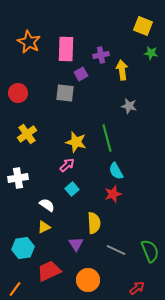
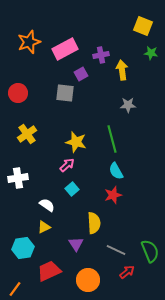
orange star: rotated 25 degrees clockwise
pink rectangle: moved 1 px left; rotated 60 degrees clockwise
gray star: moved 1 px left, 1 px up; rotated 14 degrees counterclockwise
green line: moved 5 px right, 1 px down
red star: moved 1 px down
red arrow: moved 10 px left, 16 px up
